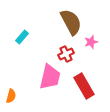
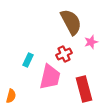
cyan rectangle: moved 6 px right, 23 px down; rotated 16 degrees counterclockwise
red cross: moved 2 px left
red rectangle: moved 3 px down; rotated 15 degrees clockwise
